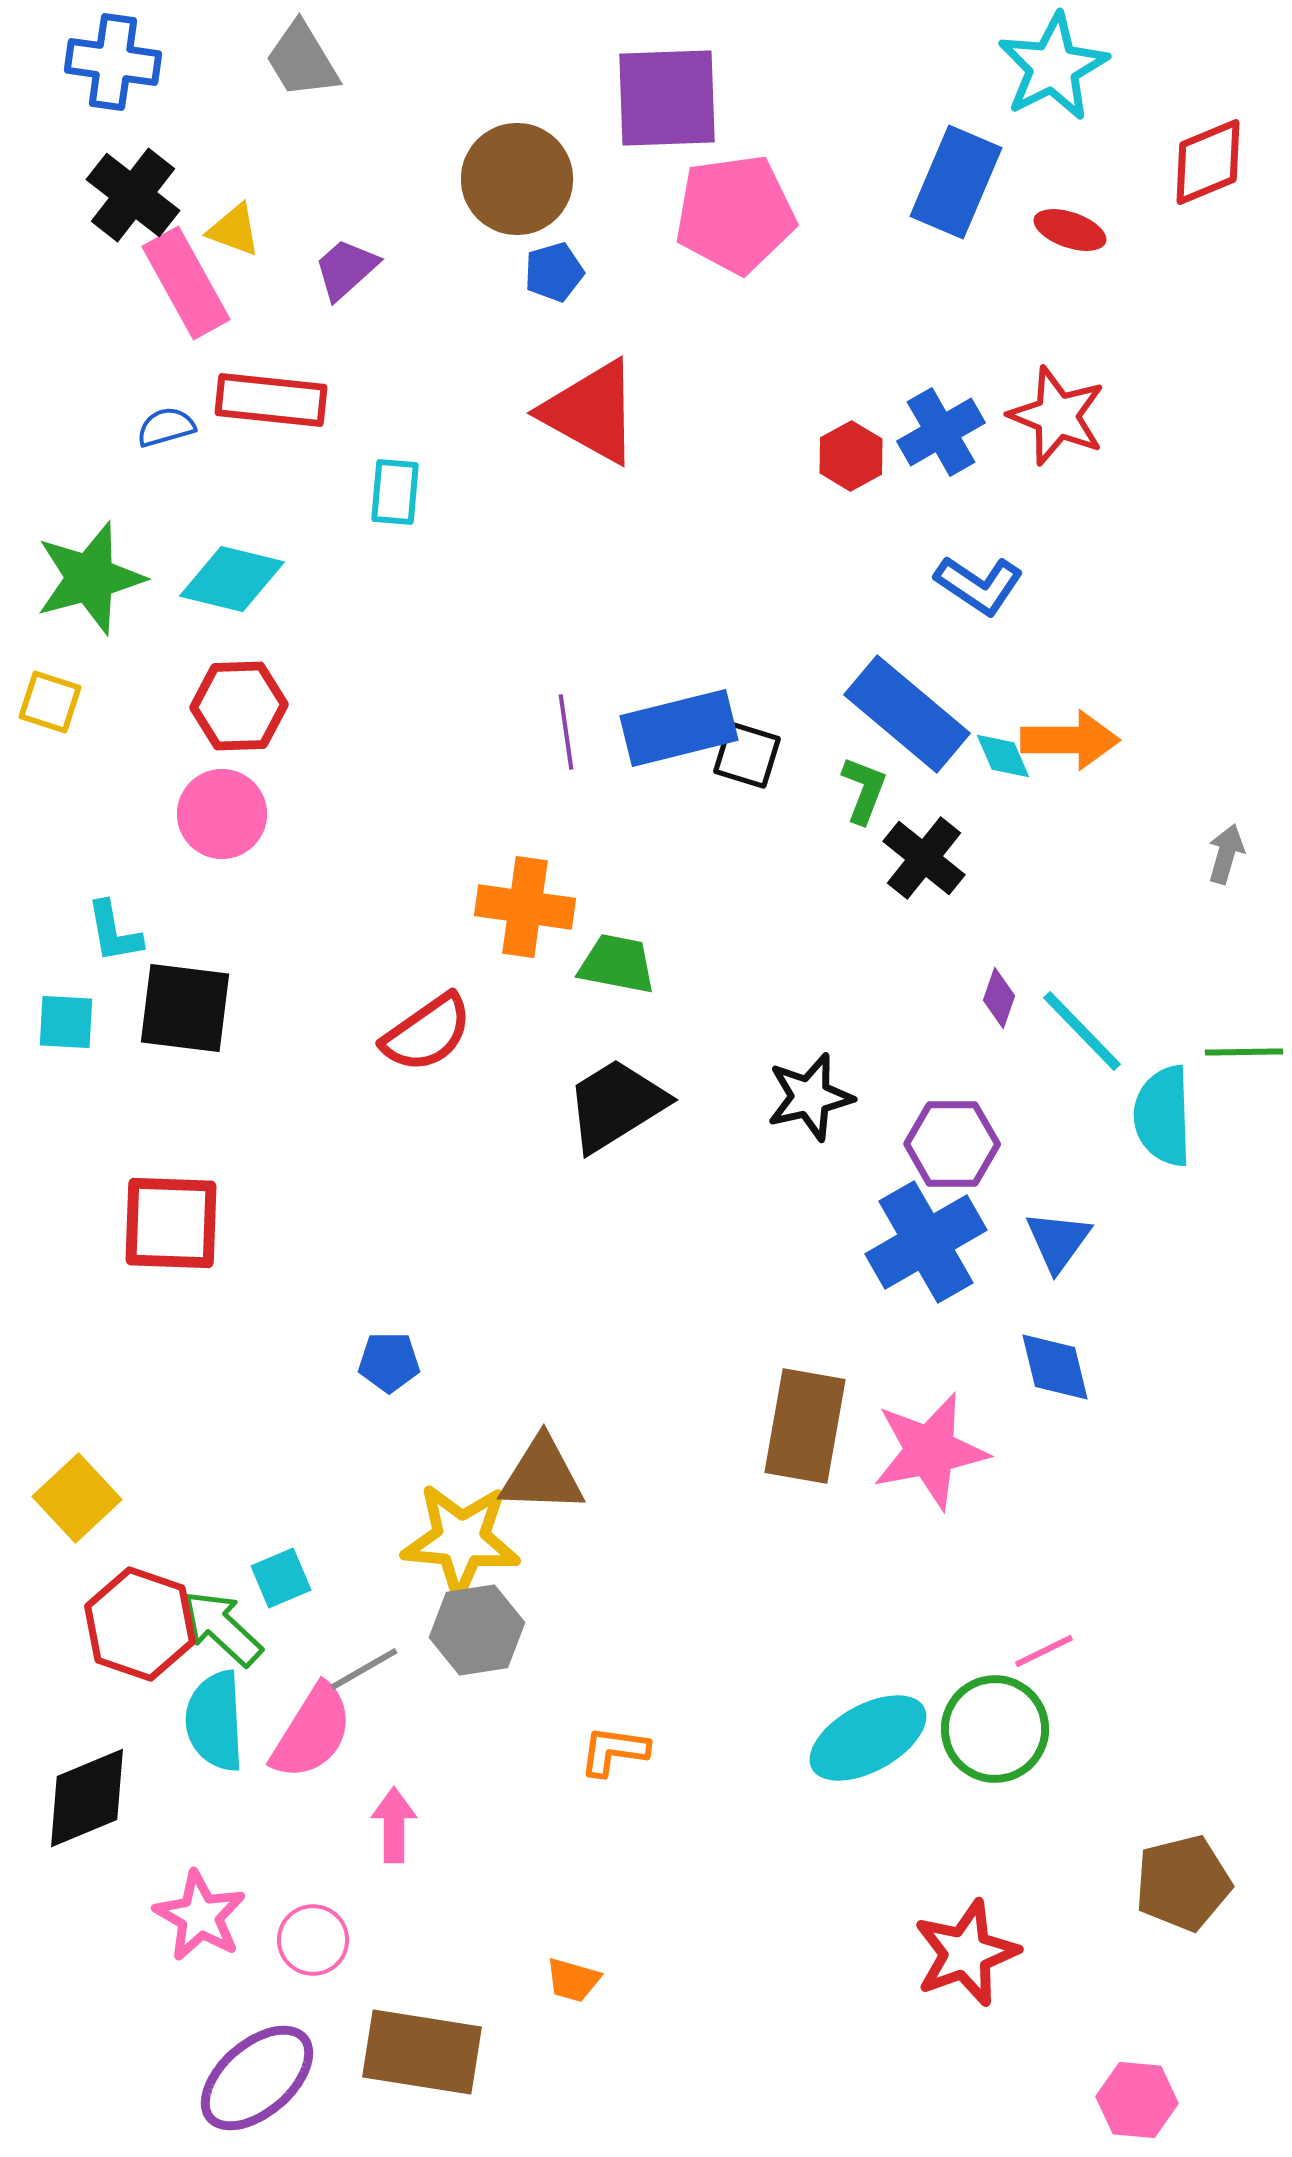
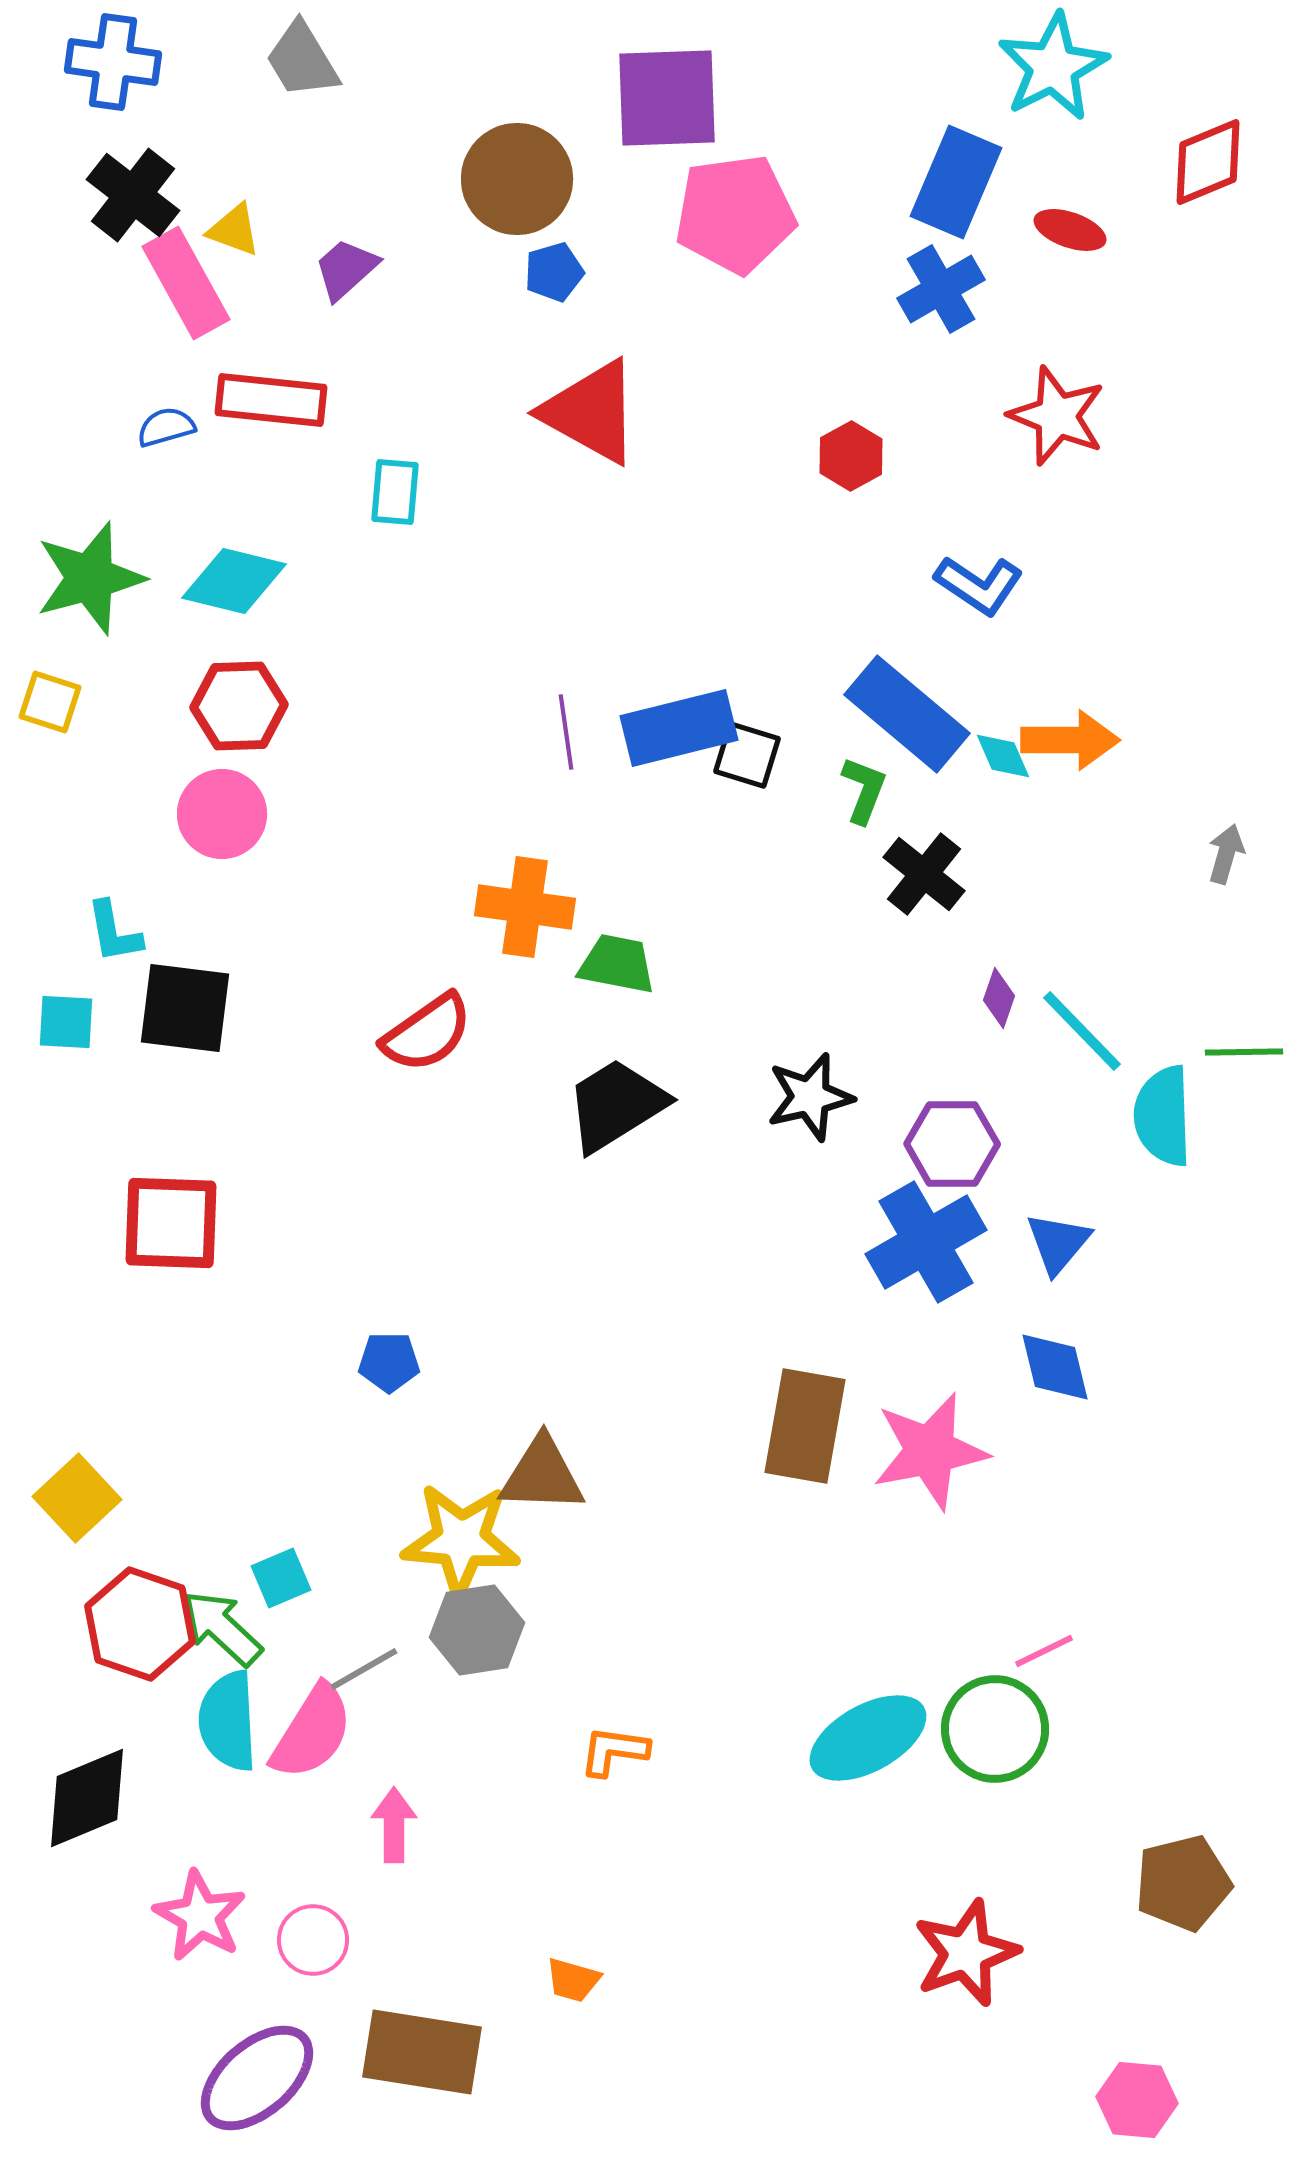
blue cross at (941, 432): moved 143 px up
cyan diamond at (232, 579): moved 2 px right, 2 px down
black cross at (924, 858): moved 16 px down
blue triangle at (1058, 1241): moved 2 px down; rotated 4 degrees clockwise
cyan semicircle at (215, 1721): moved 13 px right
